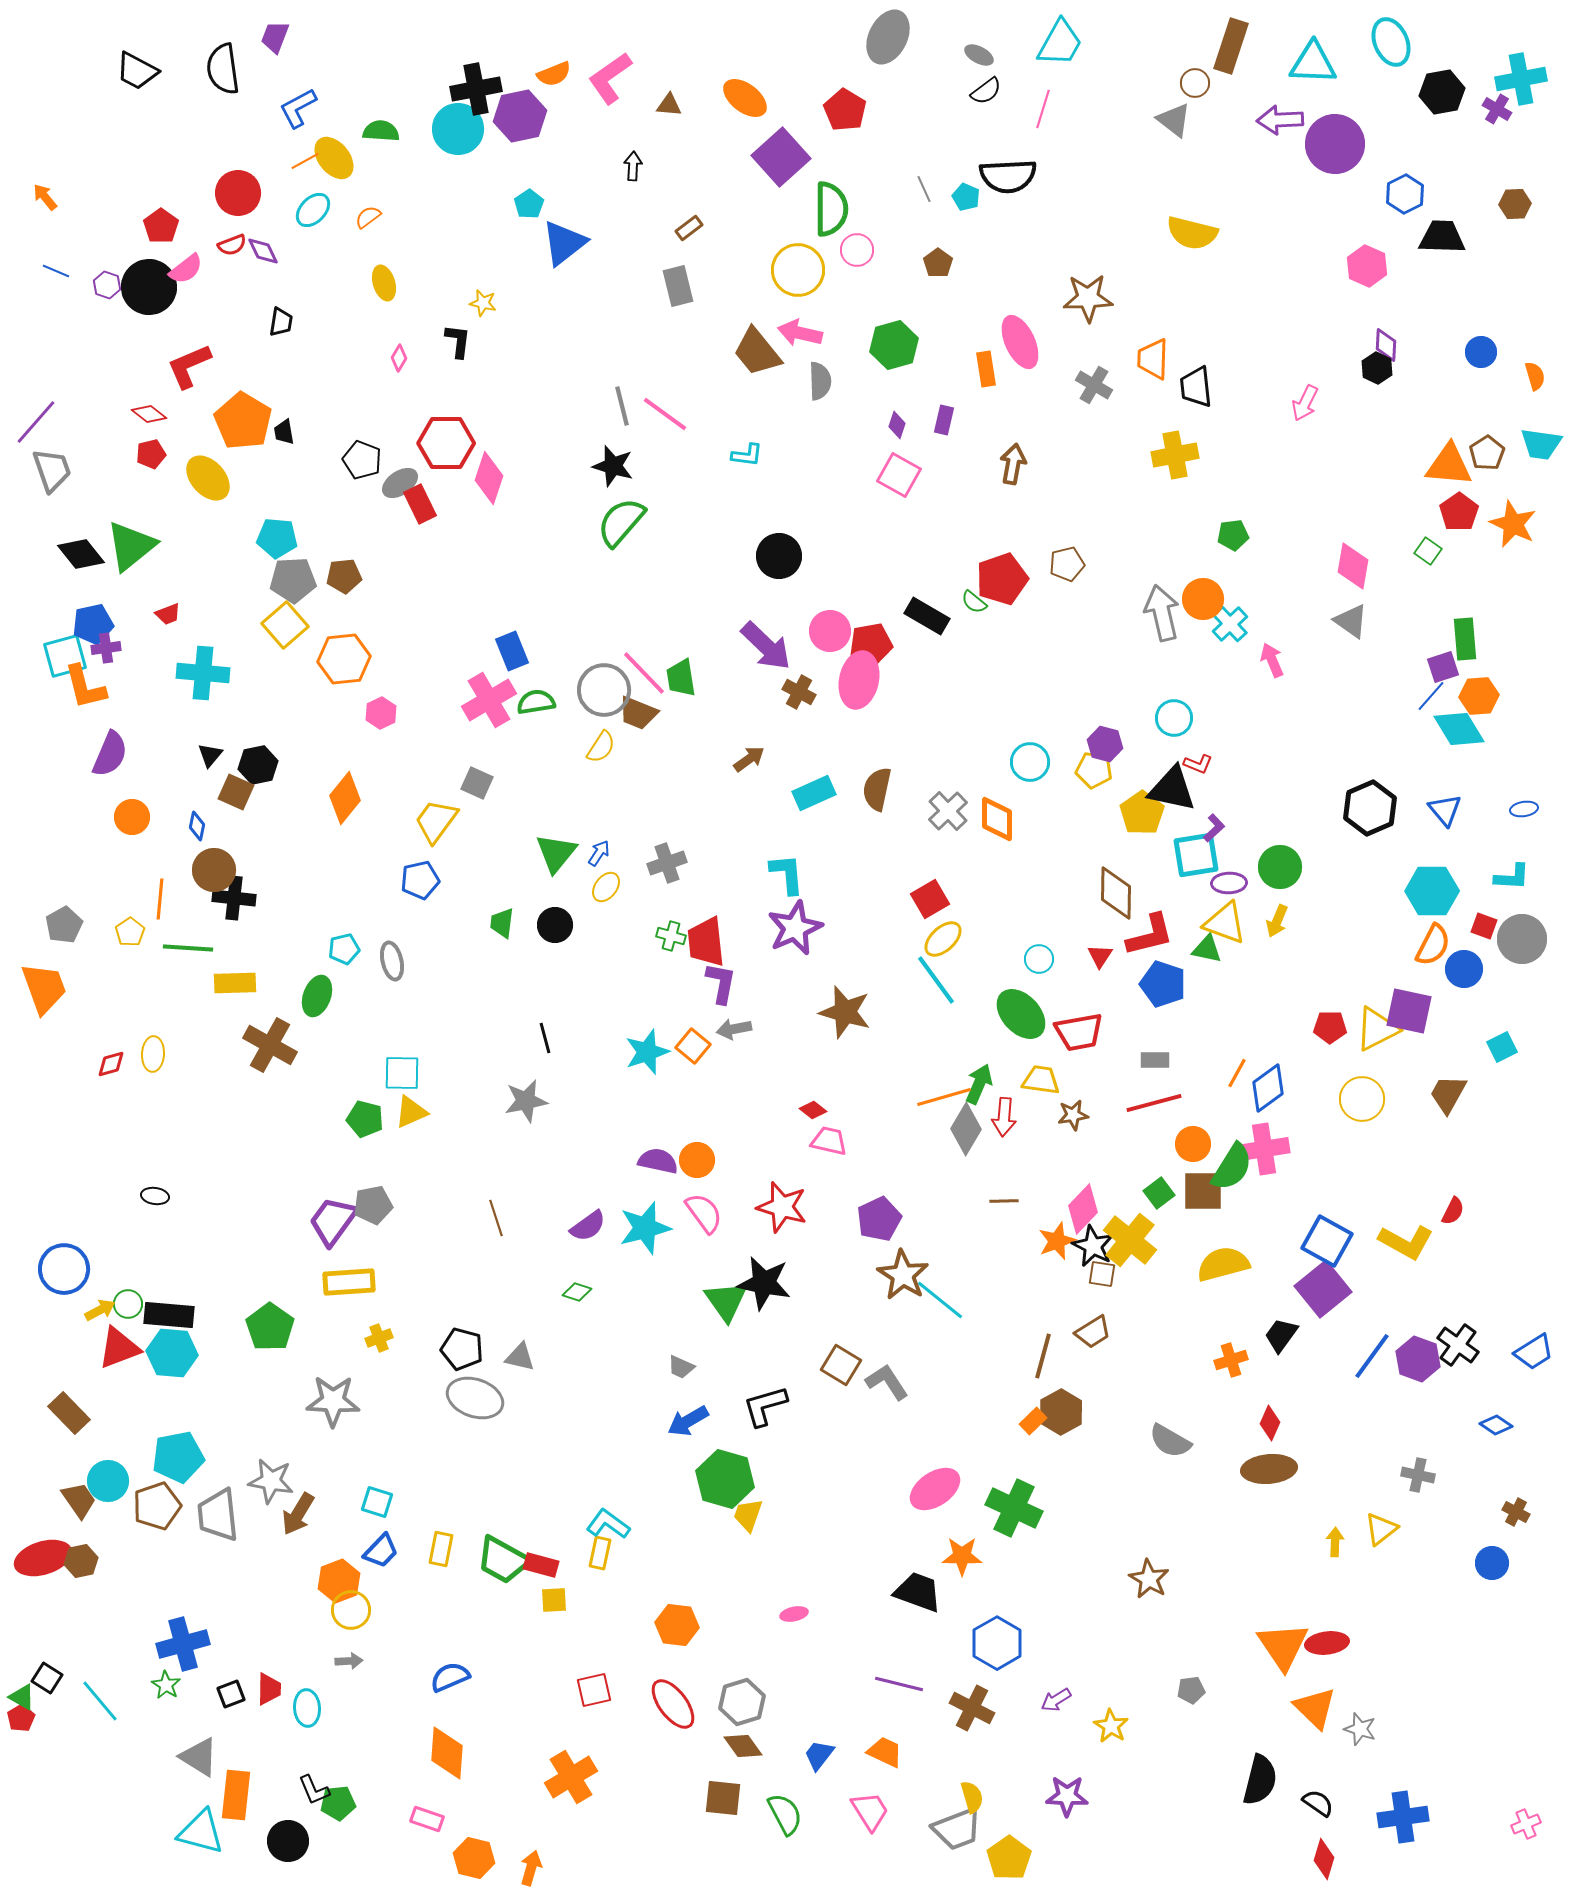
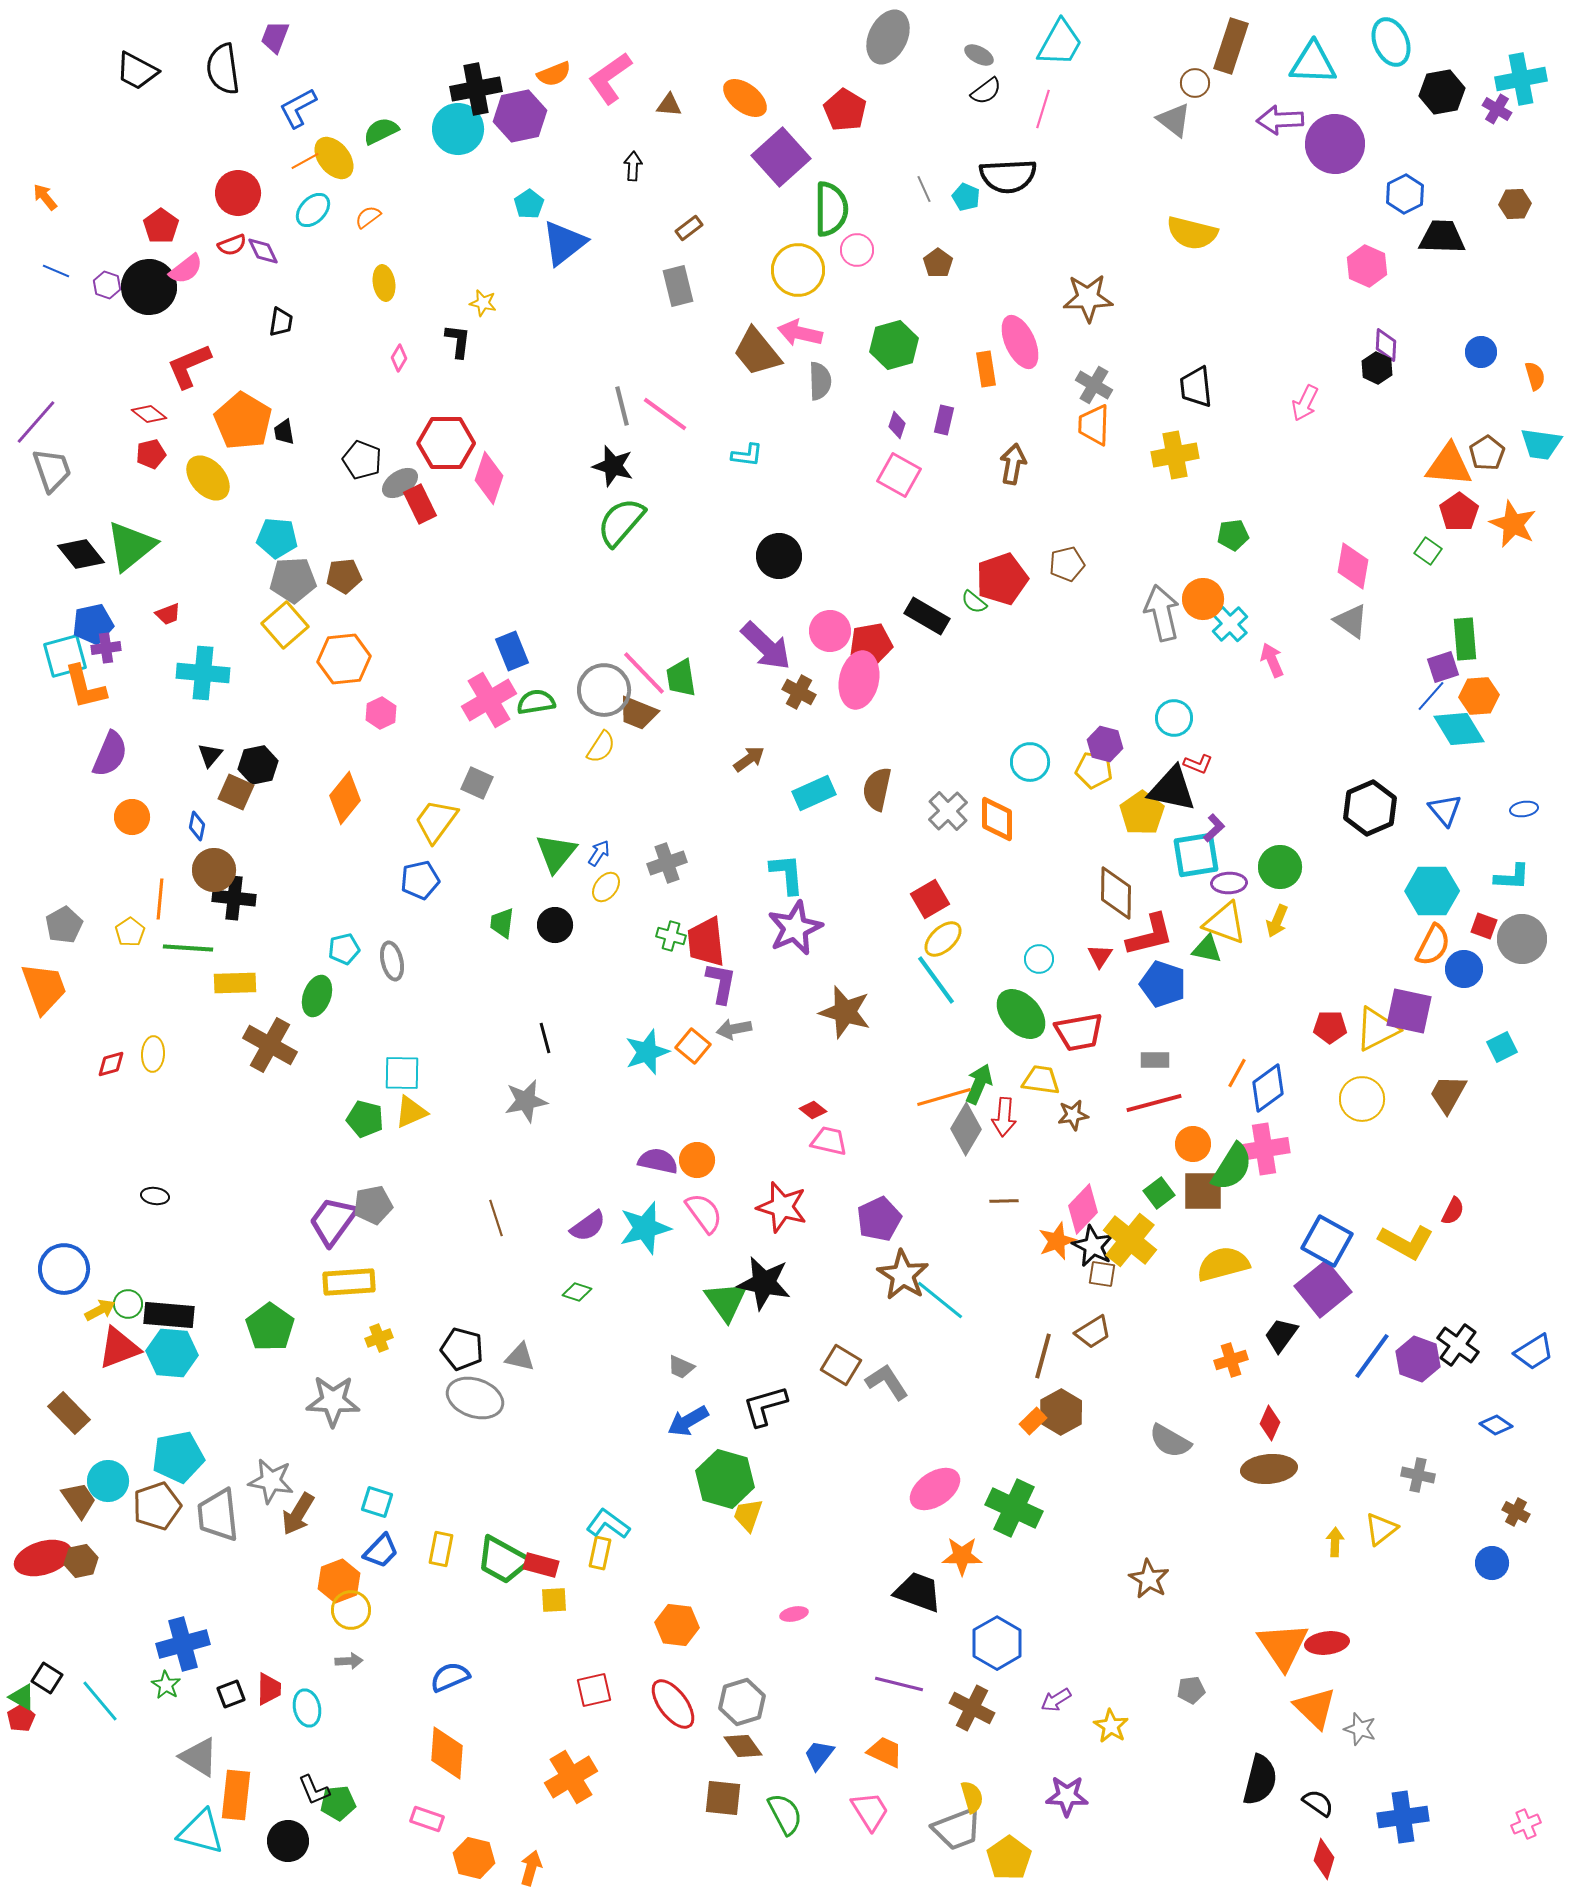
green semicircle at (381, 131): rotated 30 degrees counterclockwise
yellow ellipse at (384, 283): rotated 8 degrees clockwise
orange trapezoid at (1153, 359): moved 59 px left, 66 px down
cyan ellipse at (307, 1708): rotated 9 degrees counterclockwise
